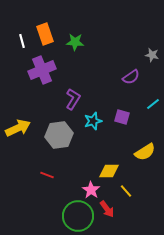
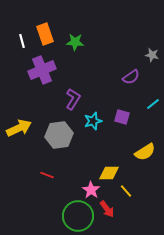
yellow arrow: moved 1 px right
yellow diamond: moved 2 px down
